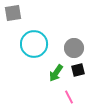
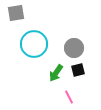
gray square: moved 3 px right
